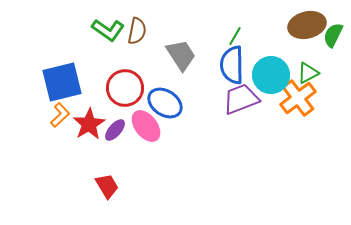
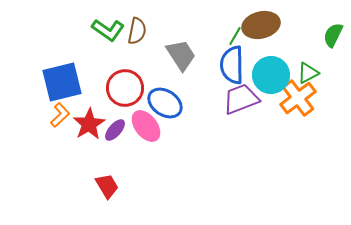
brown ellipse: moved 46 px left
